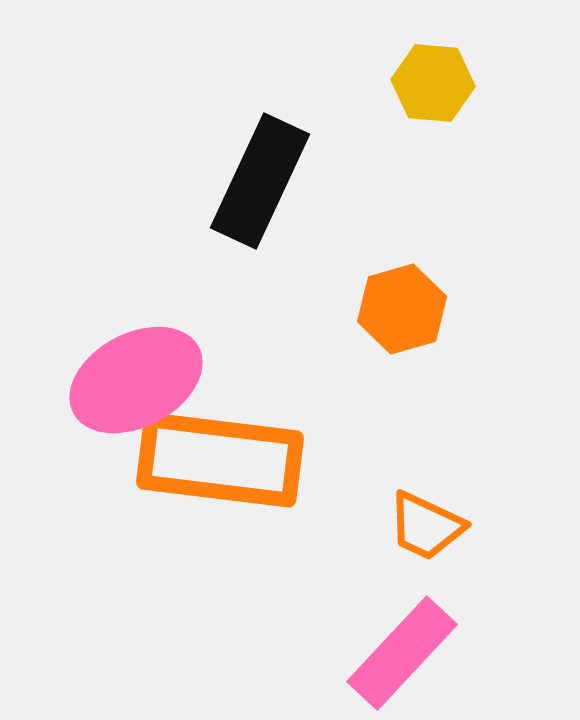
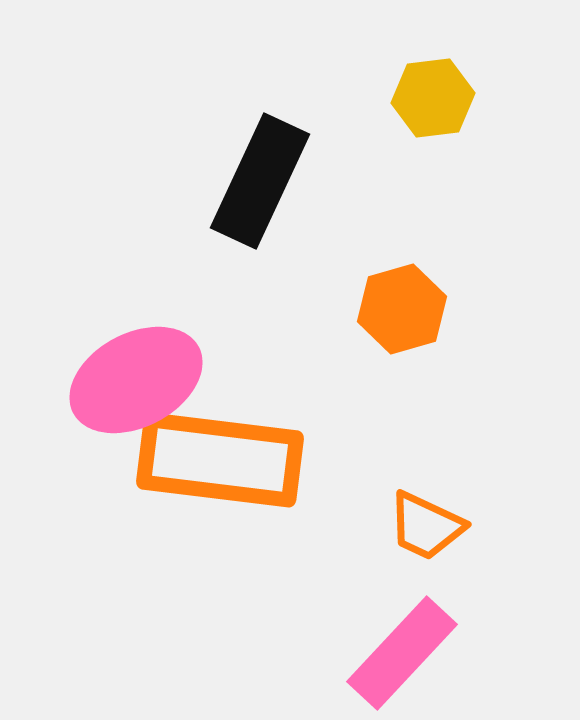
yellow hexagon: moved 15 px down; rotated 12 degrees counterclockwise
